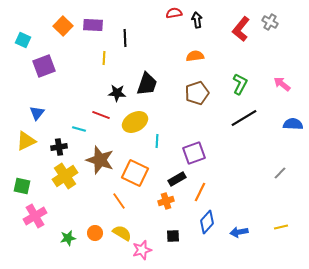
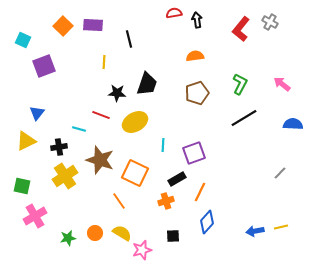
black line at (125, 38): moved 4 px right, 1 px down; rotated 12 degrees counterclockwise
yellow line at (104, 58): moved 4 px down
cyan line at (157, 141): moved 6 px right, 4 px down
blue arrow at (239, 232): moved 16 px right, 1 px up
